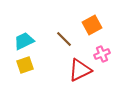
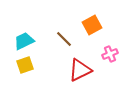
pink cross: moved 8 px right
